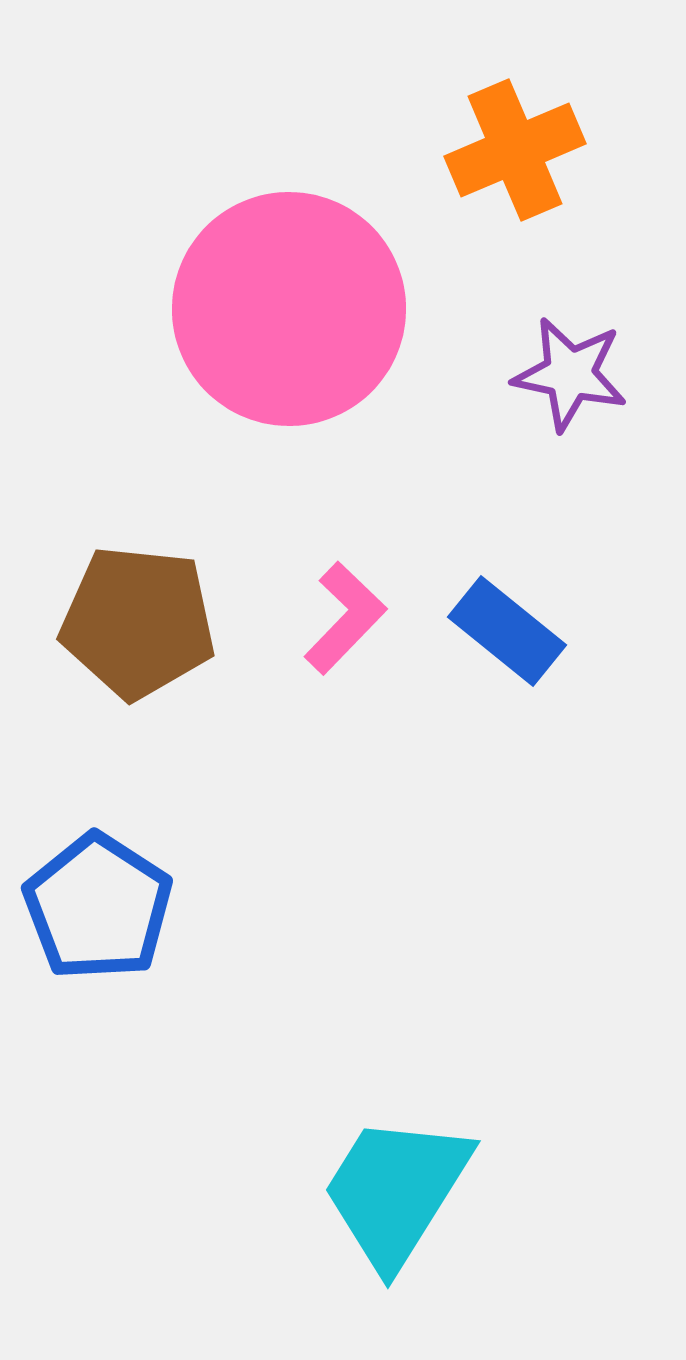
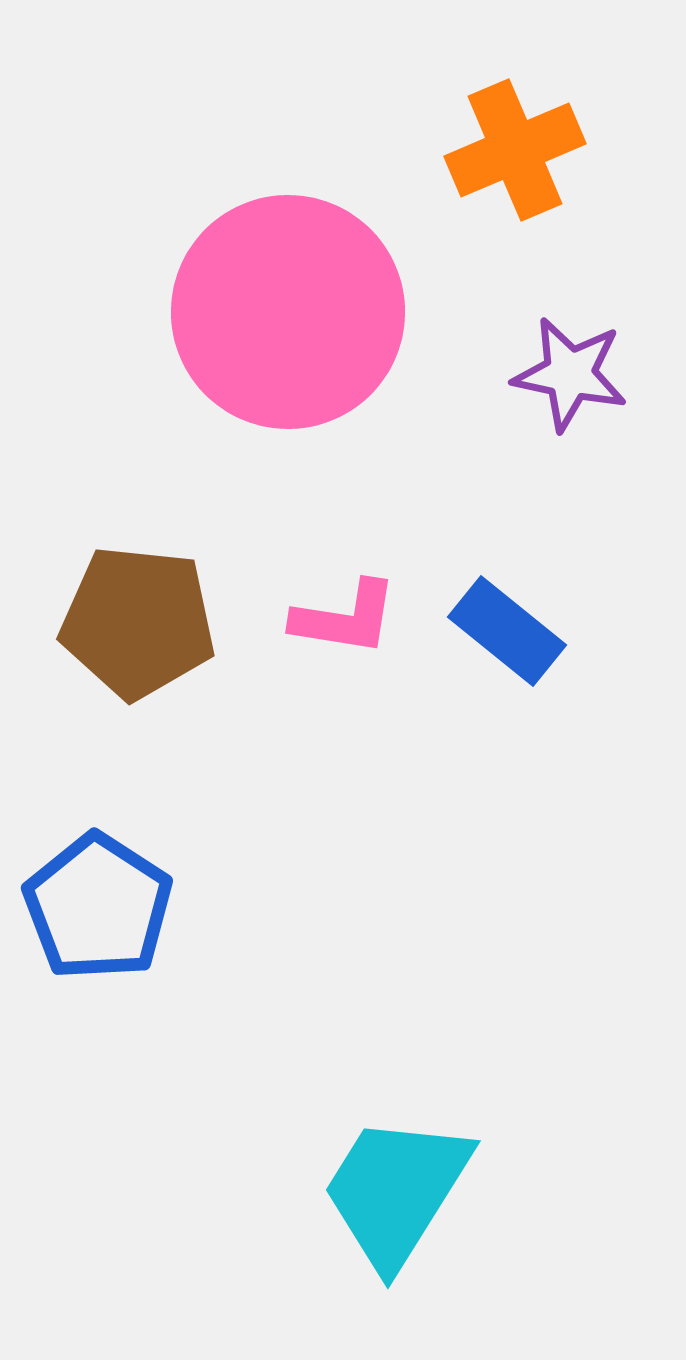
pink circle: moved 1 px left, 3 px down
pink L-shape: rotated 55 degrees clockwise
